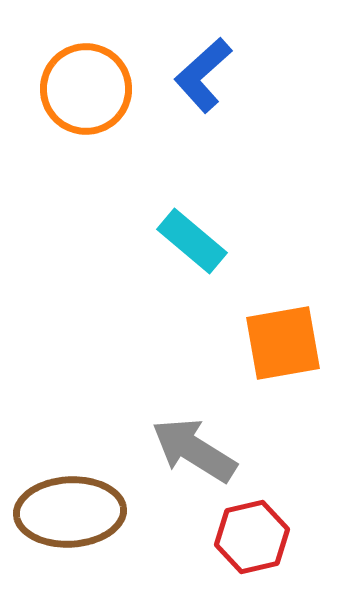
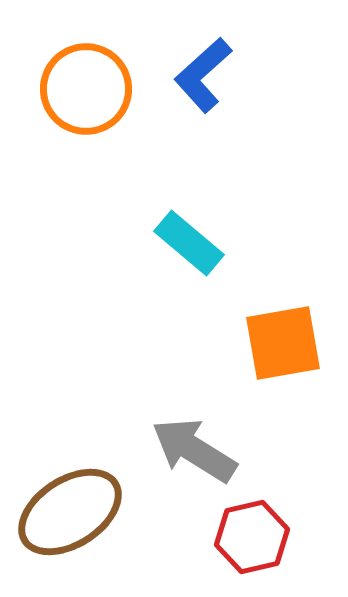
cyan rectangle: moved 3 px left, 2 px down
brown ellipse: rotated 30 degrees counterclockwise
